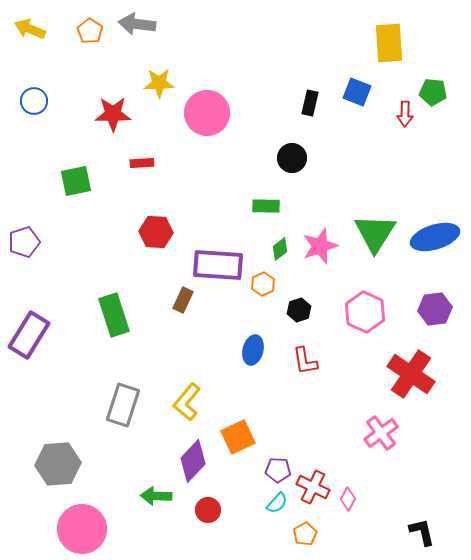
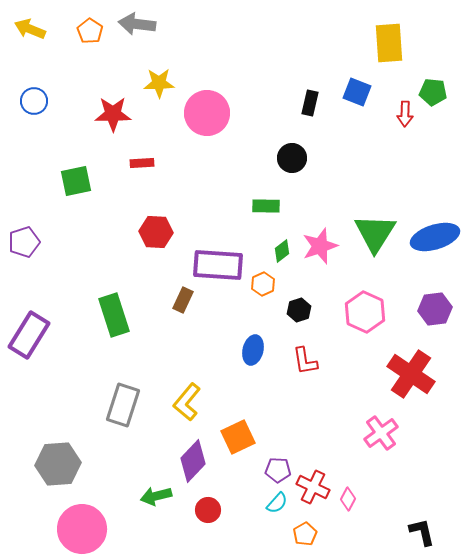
green diamond at (280, 249): moved 2 px right, 2 px down
green arrow at (156, 496): rotated 16 degrees counterclockwise
